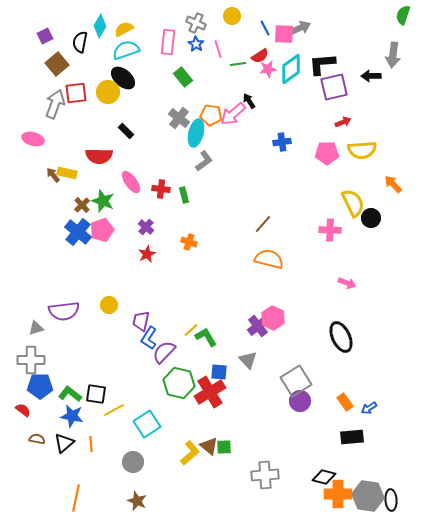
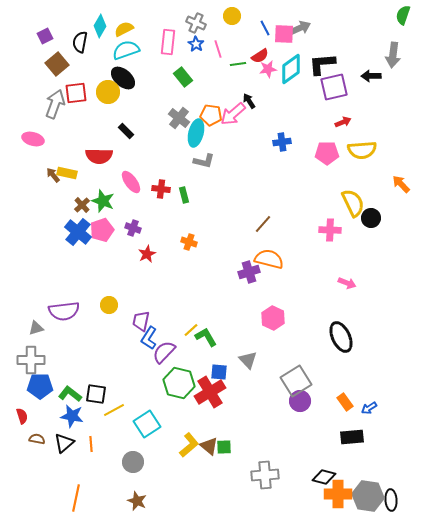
gray L-shape at (204, 161): rotated 50 degrees clockwise
orange arrow at (393, 184): moved 8 px right
purple cross at (146, 227): moved 13 px left, 1 px down; rotated 21 degrees counterclockwise
purple cross at (258, 326): moved 9 px left, 54 px up; rotated 20 degrees clockwise
red semicircle at (23, 410): moved 1 px left, 6 px down; rotated 35 degrees clockwise
yellow L-shape at (190, 453): moved 1 px left, 8 px up
